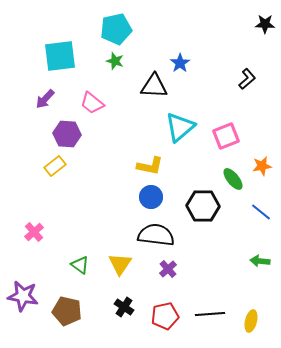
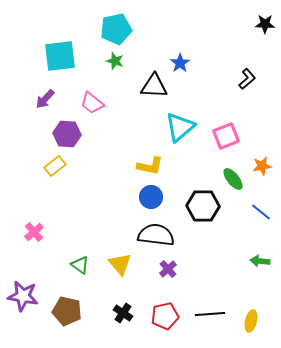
yellow triangle: rotated 15 degrees counterclockwise
black cross: moved 1 px left, 6 px down
